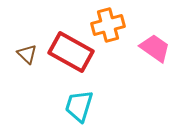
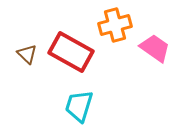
orange cross: moved 7 px right
